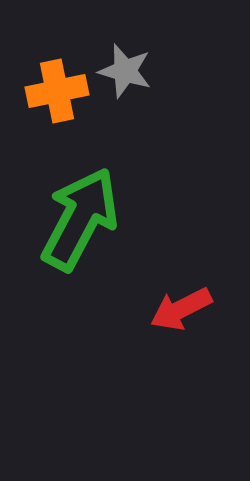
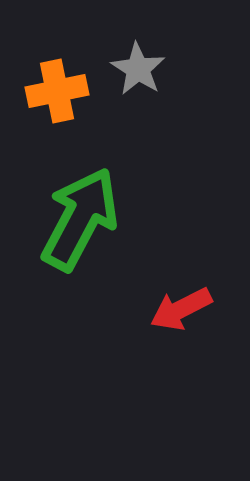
gray star: moved 13 px right, 2 px up; rotated 16 degrees clockwise
